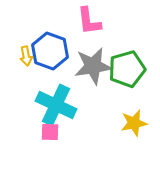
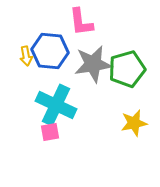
pink L-shape: moved 8 px left, 1 px down
blue hexagon: rotated 15 degrees counterclockwise
gray star: moved 2 px up
pink square: rotated 12 degrees counterclockwise
